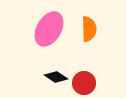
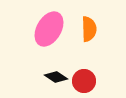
red circle: moved 2 px up
